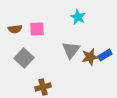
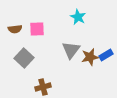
blue rectangle: moved 1 px right
